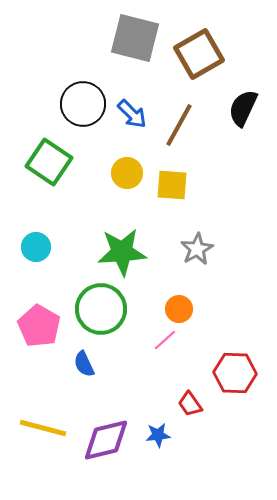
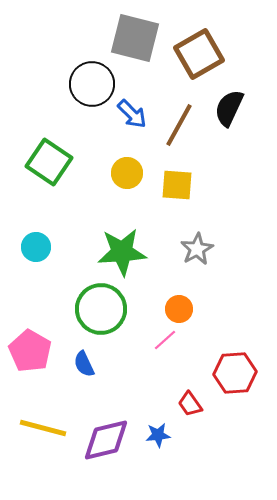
black circle: moved 9 px right, 20 px up
black semicircle: moved 14 px left
yellow square: moved 5 px right
pink pentagon: moved 9 px left, 25 px down
red hexagon: rotated 6 degrees counterclockwise
